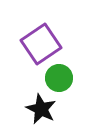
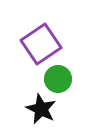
green circle: moved 1 px left, 1 px down
